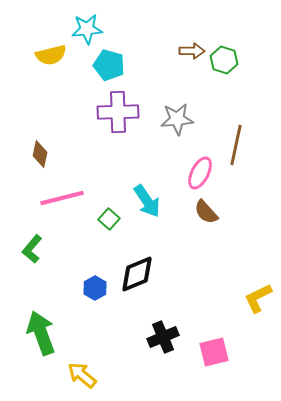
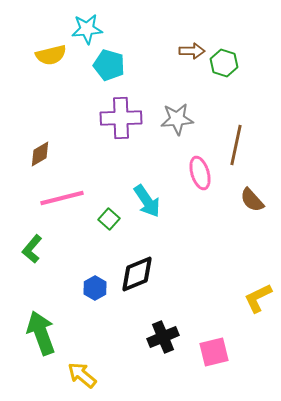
green hexagon: moved 3 px down
purple cross: moved 3 px right, 6 px down
brown diamond: rotated 48 degrees clockwise
pink ellipse: rotated 44 degrees counterclockwise
brown semicircle: moved 46 px right, 12 px up
